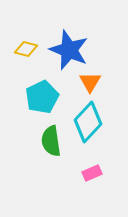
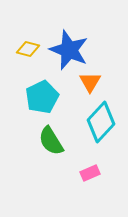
yellow diamond: moved 2 px right
cyan diamond: moved 13 px right
green semicircle: rotated 24 degrees counterclockwise
pink rectangle: moved 2 px left
